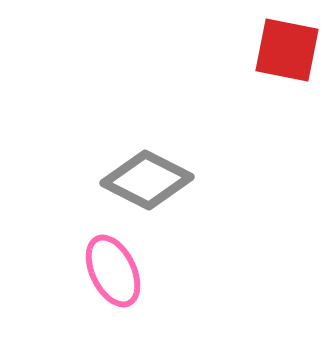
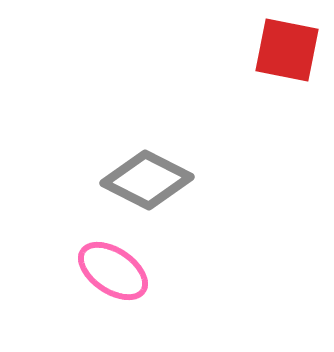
pink ellipse: rotated 30 degrees counterclockwise
